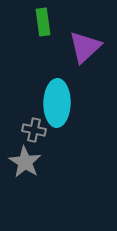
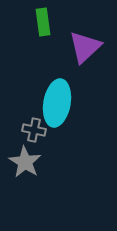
cyan ellipse: rotated 9 degrees clockwise
